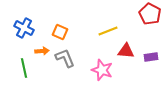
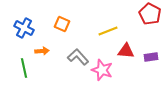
orange square: moved 2 px right, 8 px up
gray L-shape: moved 13 px right, 1 px up; rotated 20 degrees counterclockwise
